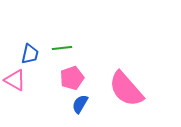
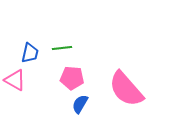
blue trapezoid: moved 1 px up
pink pentagon: rotated 25 degrees clockwise
